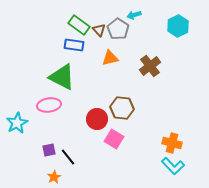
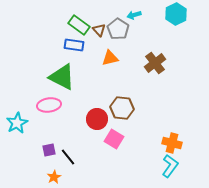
cyan hexagon: moved 2 px left, 12 px up
brown cross: moved 5 px right, 3 px up
cyan L-shape: moved 3 px left; rotated 100 degrees counterclockwise
